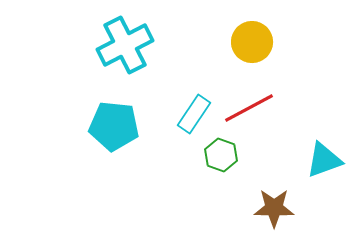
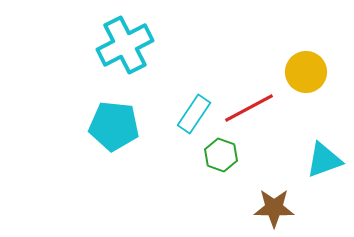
yellow circle: moved 54 px right, 30 px down
